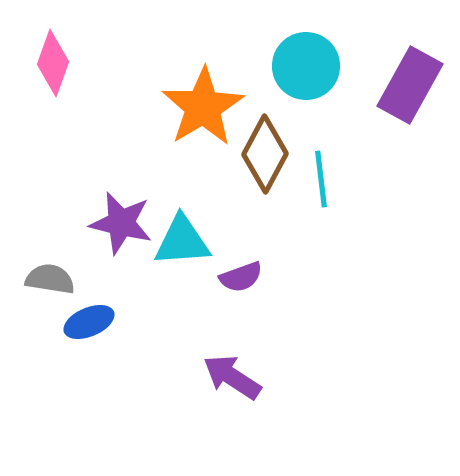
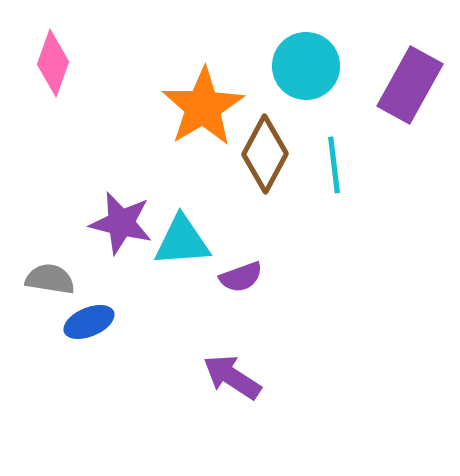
cyan line: moved 13 px right, 14 px up
